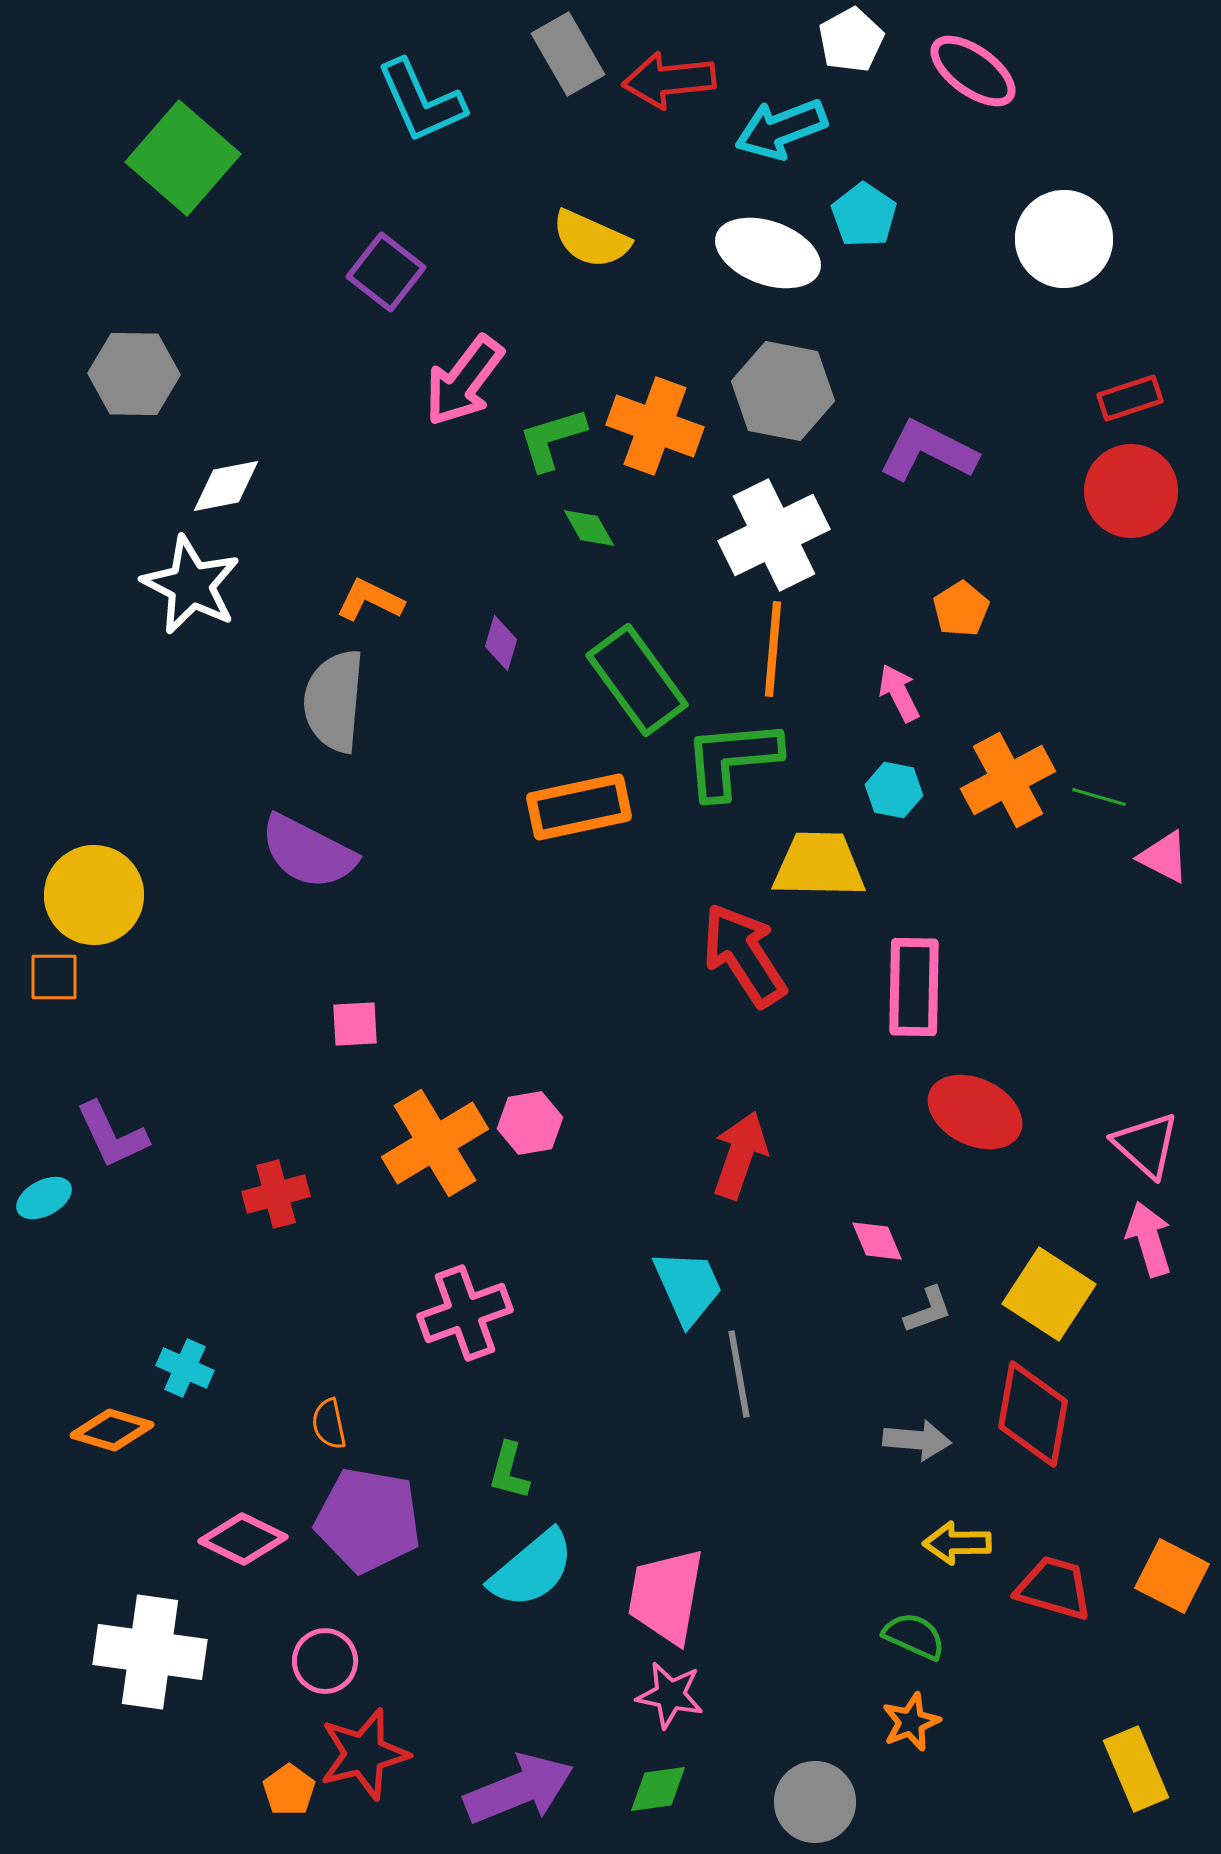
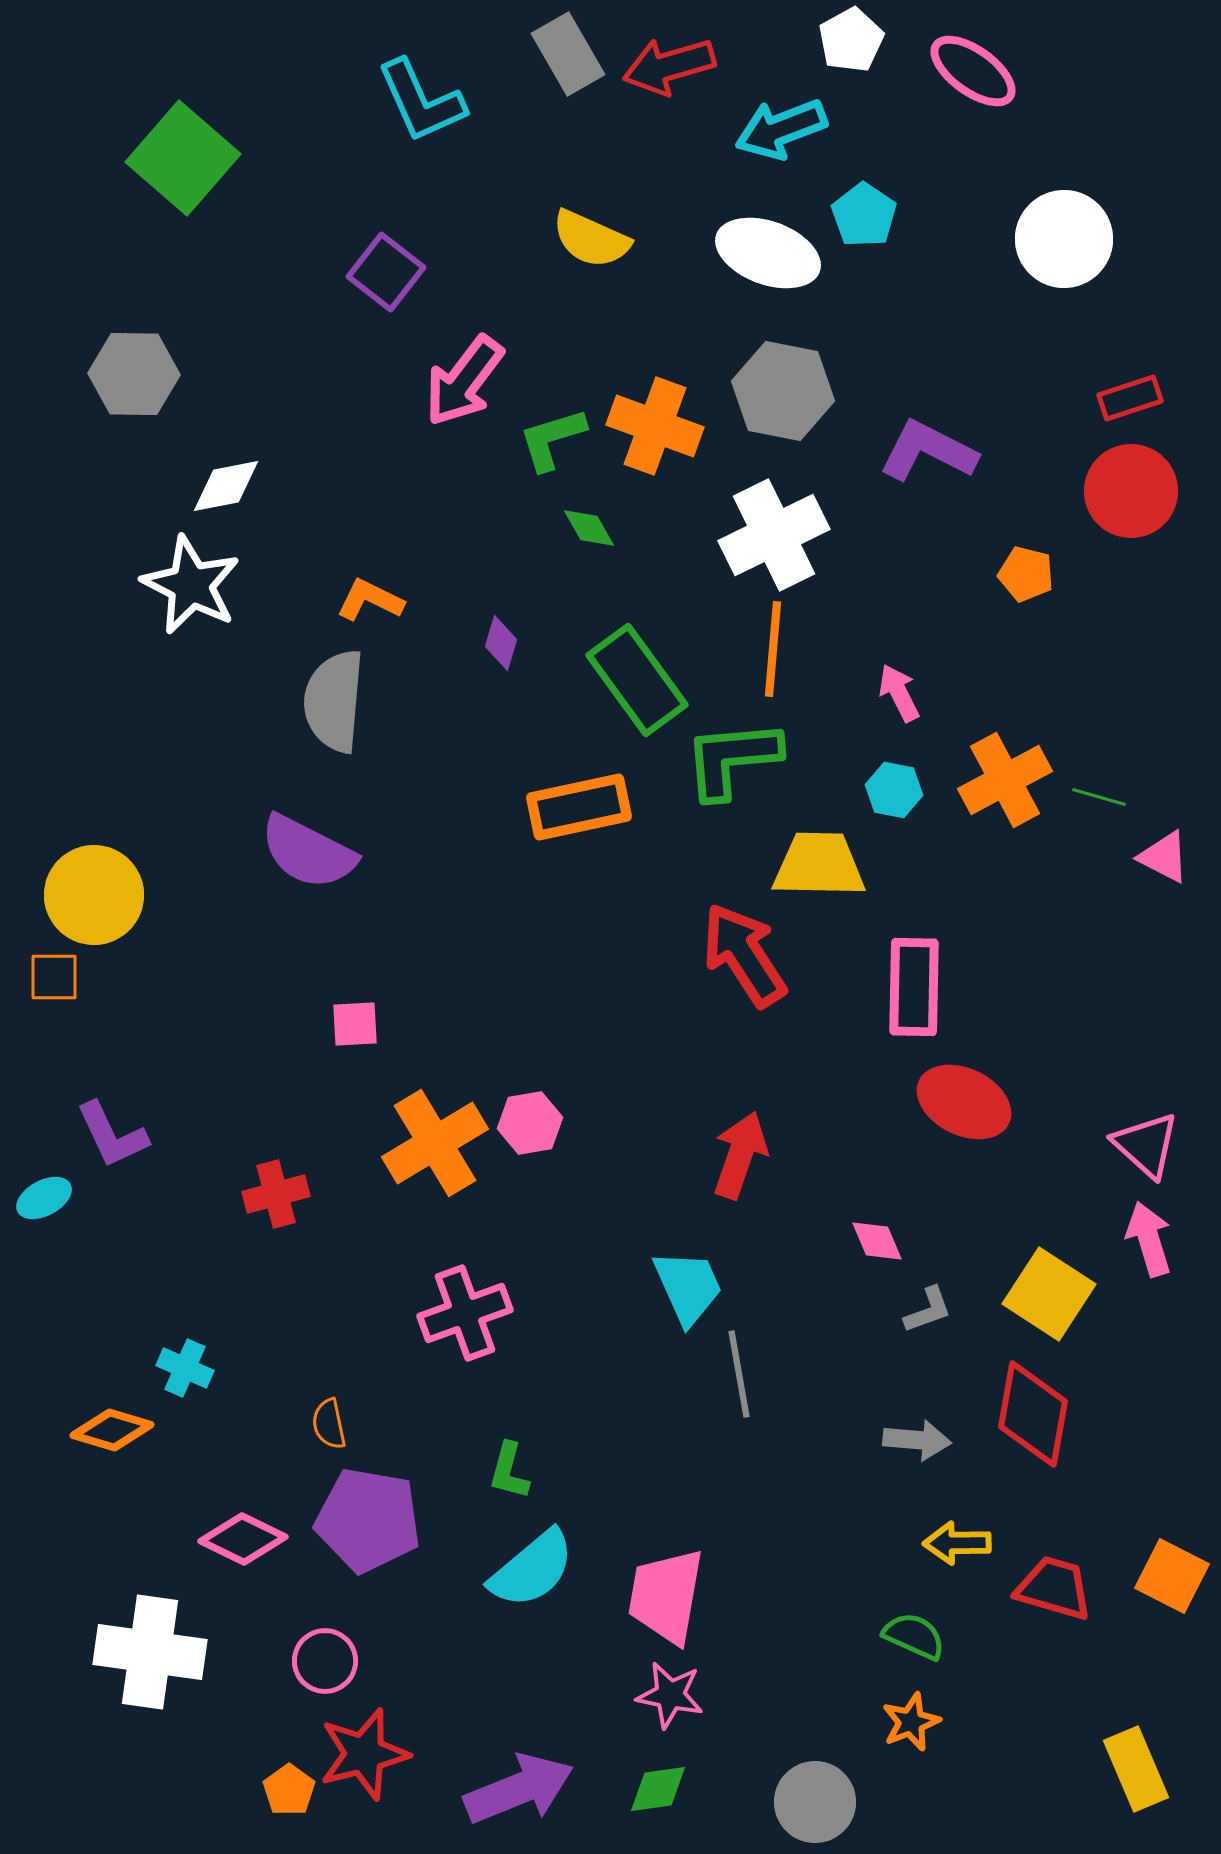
red arrow at (669, 80): moved 14 px up; rotated 10 degrees counterclockwise
orange pentagon at (961, 609): moved 65 px right, 35 px up; rotated 26 degrees counterclockwise
orange cross at (1008, 780): moved 3 px left
red ellipse at (975, 1112): moved 11 px left, 10 px up
